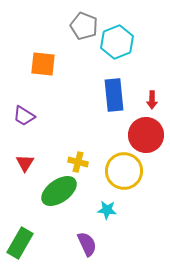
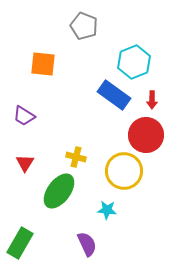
cyan hexagon: moved 17 px right, 20 px down
blue rectangle: rotated 48 degrees counterclockwise
yellow cross: moved 2 px left, 5 px up
green ellipse: rotated 18 degrees counterclockwise
